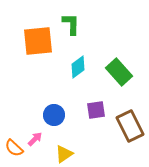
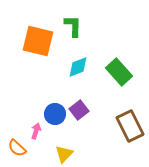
green L-shape: moved 2 px right, 2 px down
orange square: rotated 20 degrees clockwise
cyan diamond: rotated 15 degrees clockwise
purple square: moved 17 px left; rotated 30 degrees counterclockwise
blue circle: moved 1 px right, 1 px up
pink arrow: moved 1 px right, 8 px up; rotated 28 degrees counterclockwise
orange semicircle: moved 3 px right
yellow triangle: rotated 12 degrees counterclockwise
